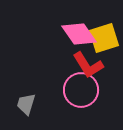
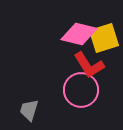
pink diamond: rotated 42 degrees counterclockwise
red L-shape: moved 1 px right
gray trapezoid: moved 3 px right, 6 px down
